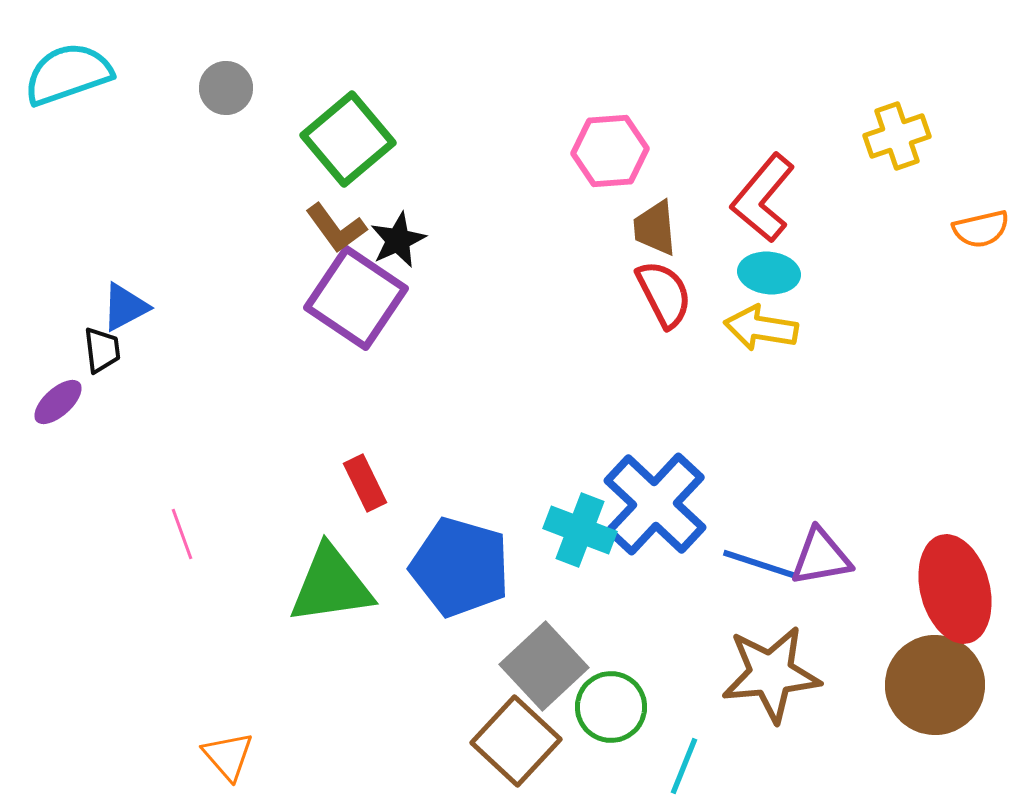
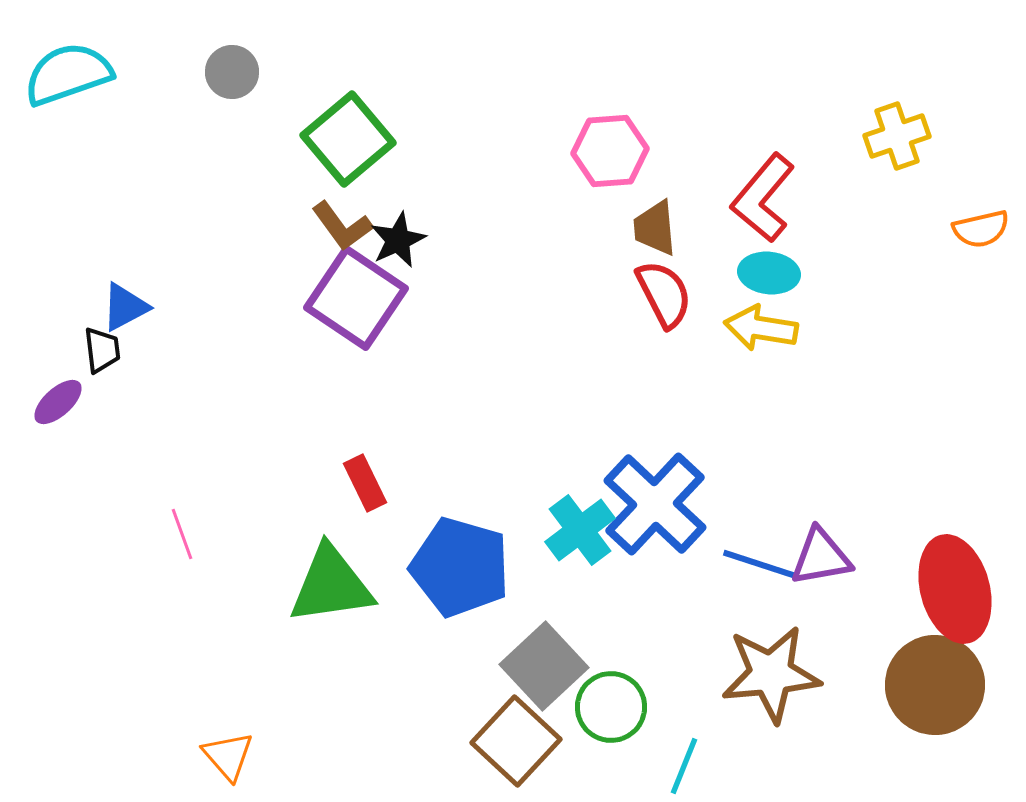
gray circle: moved 6 px right, 16 px up
brown L-shape: moved 6 px right, 2 px up
cyan cross: rotated 32 degrees clockwise
